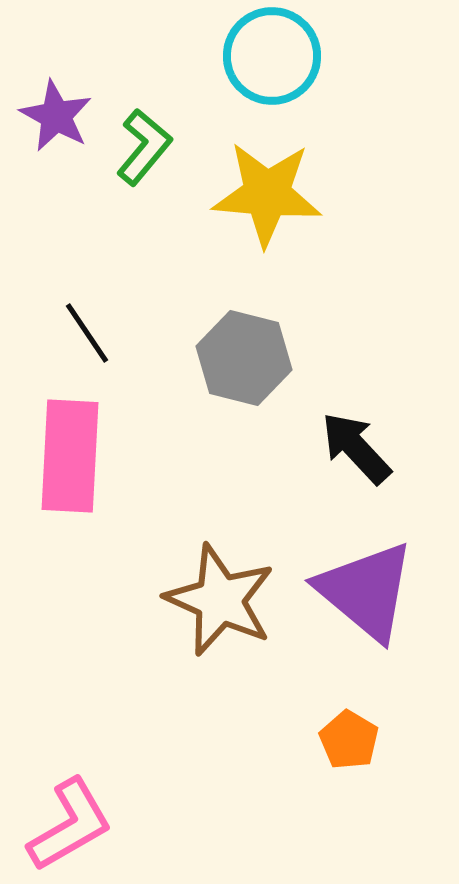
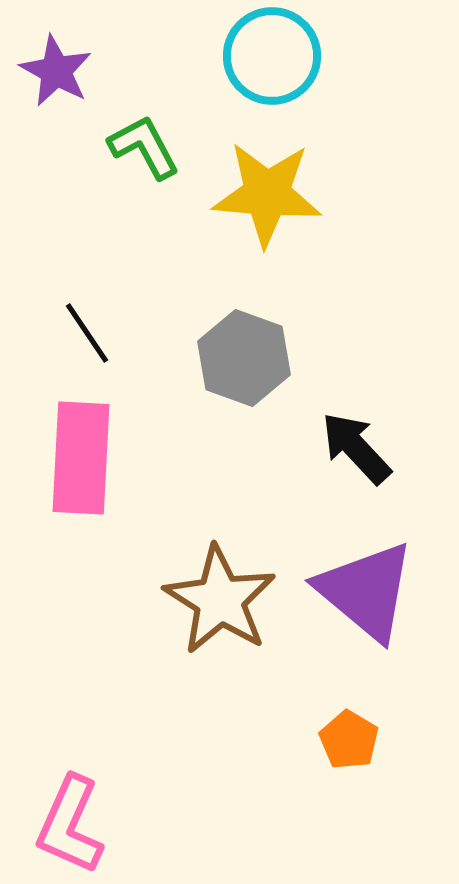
purple star: moved 45 px up
green L-shape: rotated 68 degrees counterclockwise
gray hexagon: rotated 6 degrees clockwise
pink rectangle: moved 11 px right, 2 px down
brown star: rotated 8 degrees clockwise
pink L-shape: rotated 144 degrees clockwise
